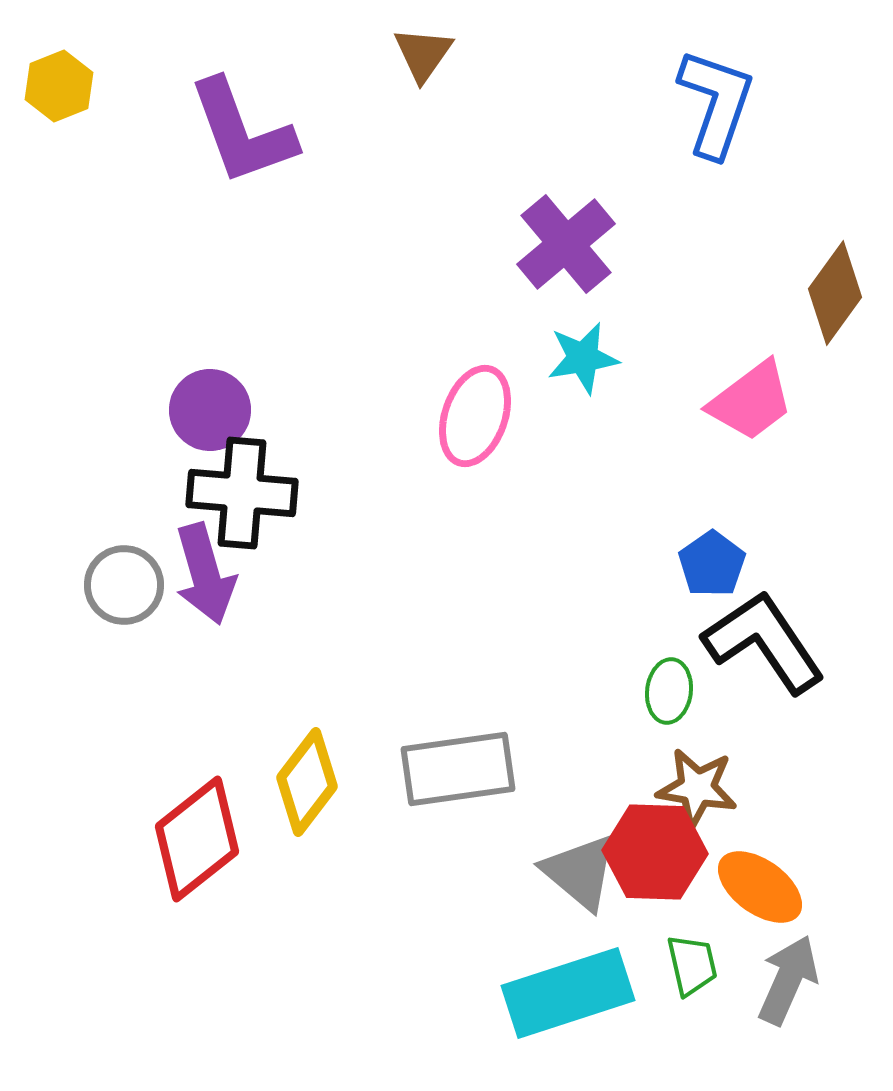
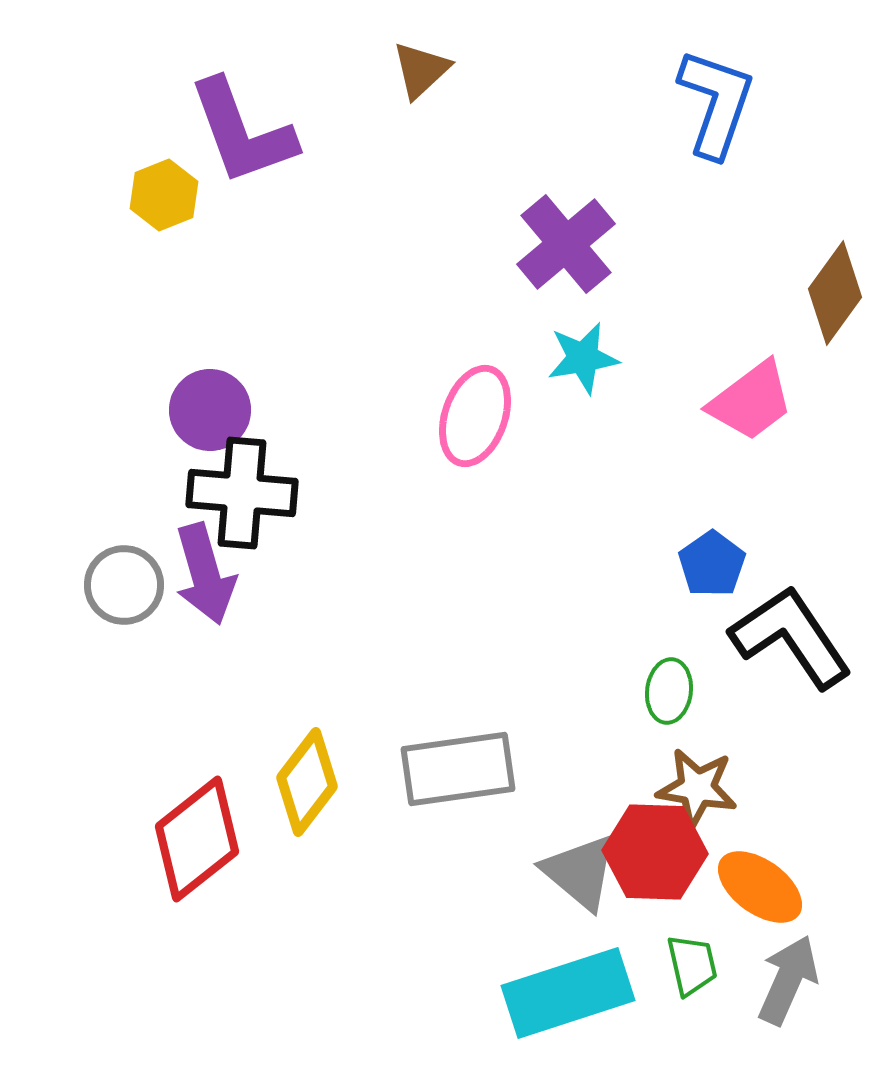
brown triangle: moved 2 px left, 16 px down; rotated 12 degrees clockwise
yellow hexagon: moved 105 px right, 109 px down
black L-shape: moved 27 px right, 5 px up
